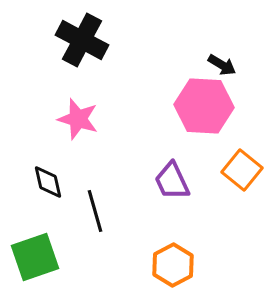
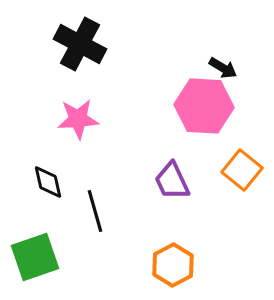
black cross: moved 2 px left, 4 px down
black arrow: moved 1 px right, 3 px down
pink star: rotated 21 degrees counterclockwise
